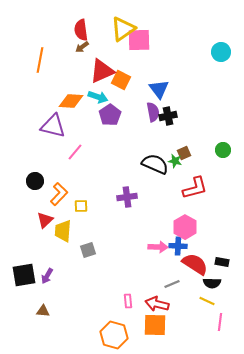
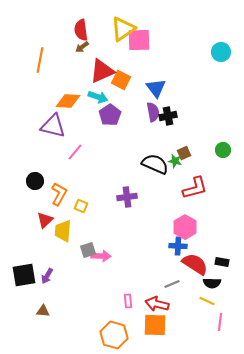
blue triangle at (159, 89): moved 3 px left, 1 px up
orange diamond at (71, 101): moved 3 px left
orange L-shape at (59, 194): rotated 15 degrees counterclockwise
yellow square at (81, 206): rotated 24 degrees clockwise
pink arrow at (158, 247): moved 57 px left, 9 px down
